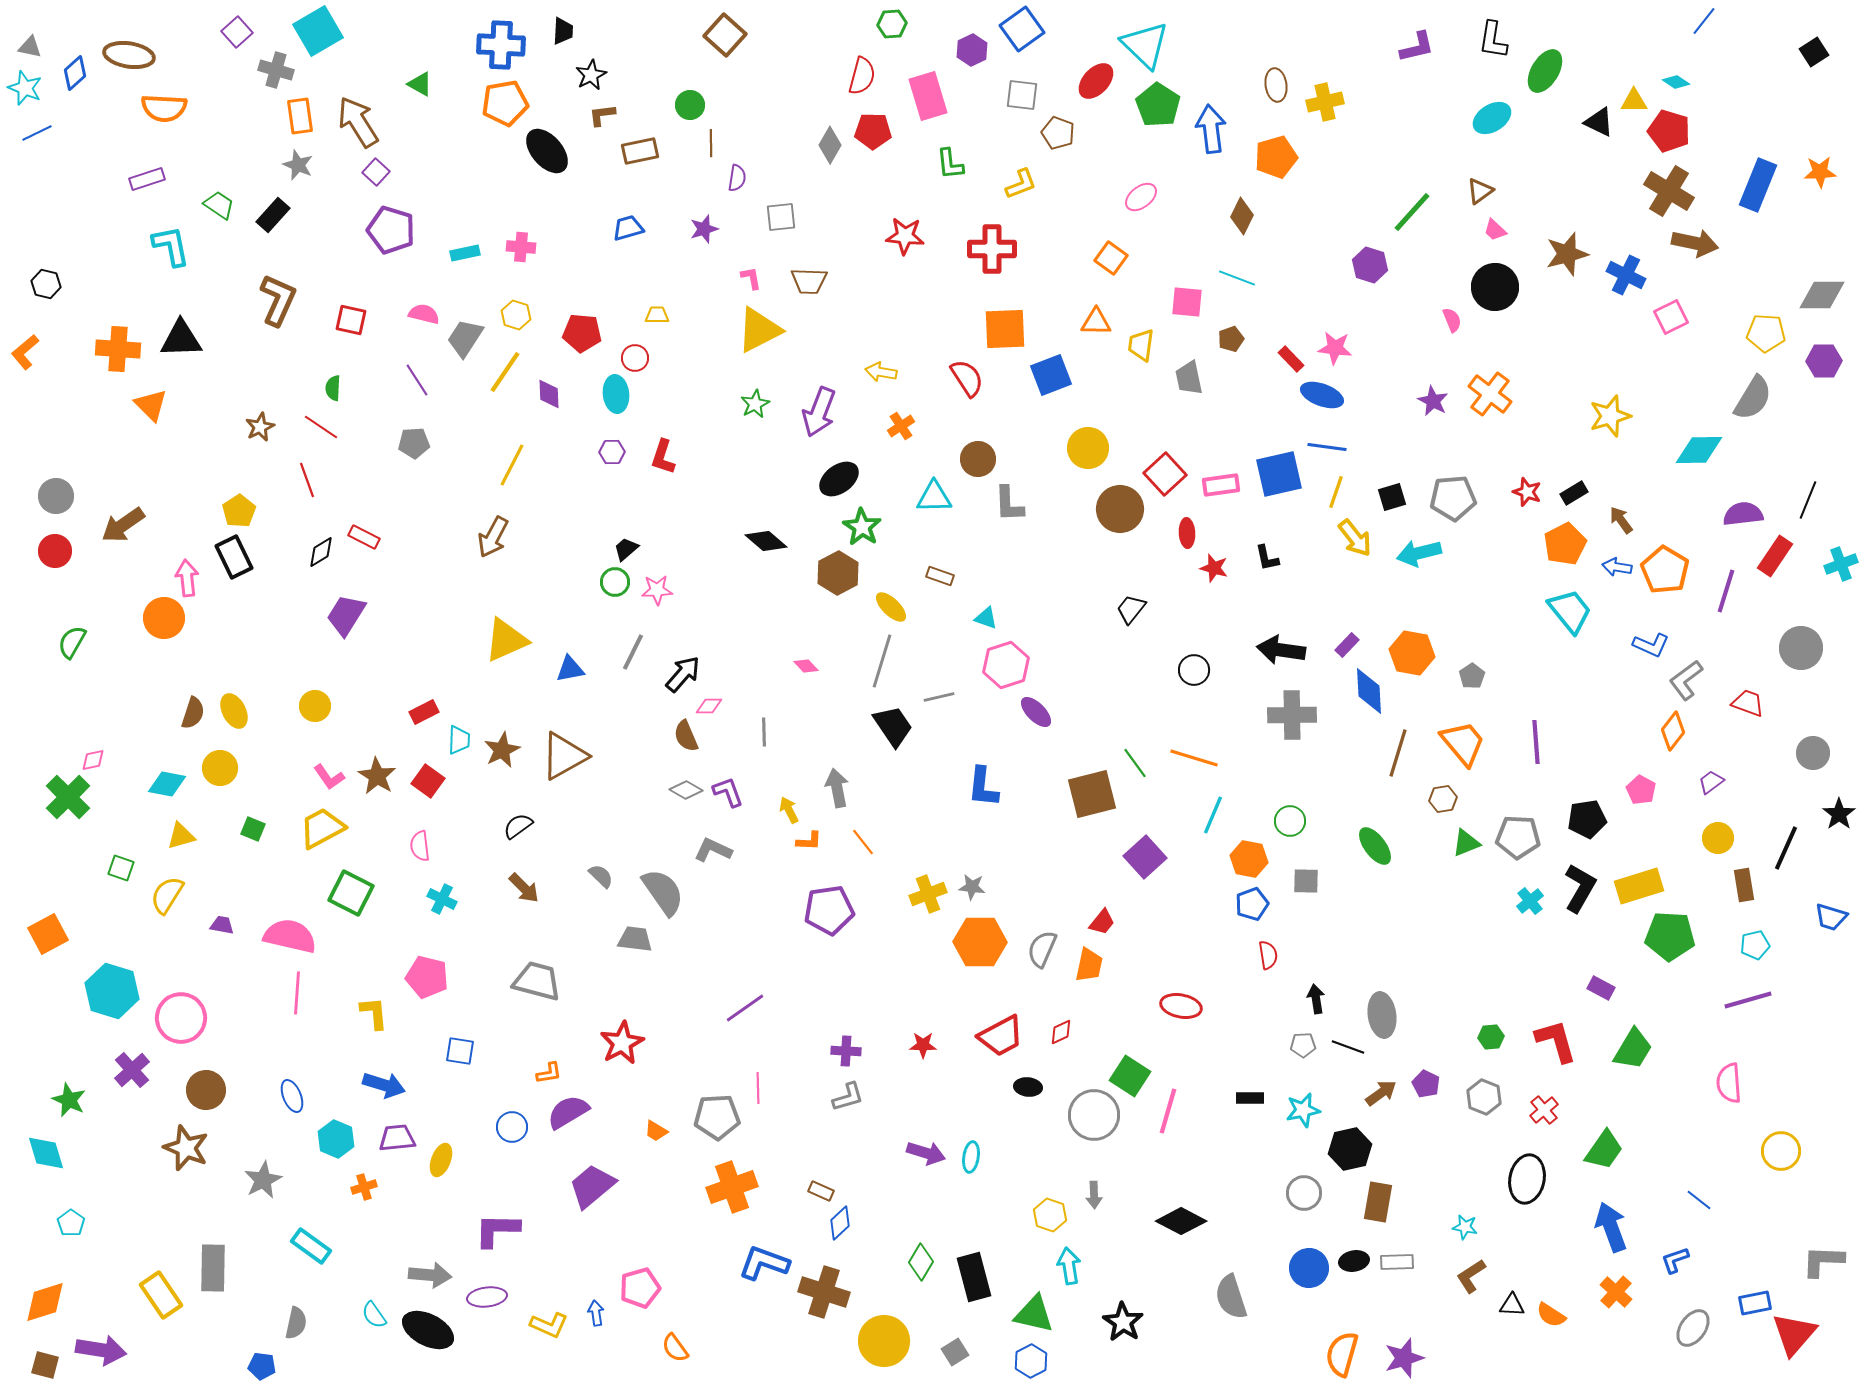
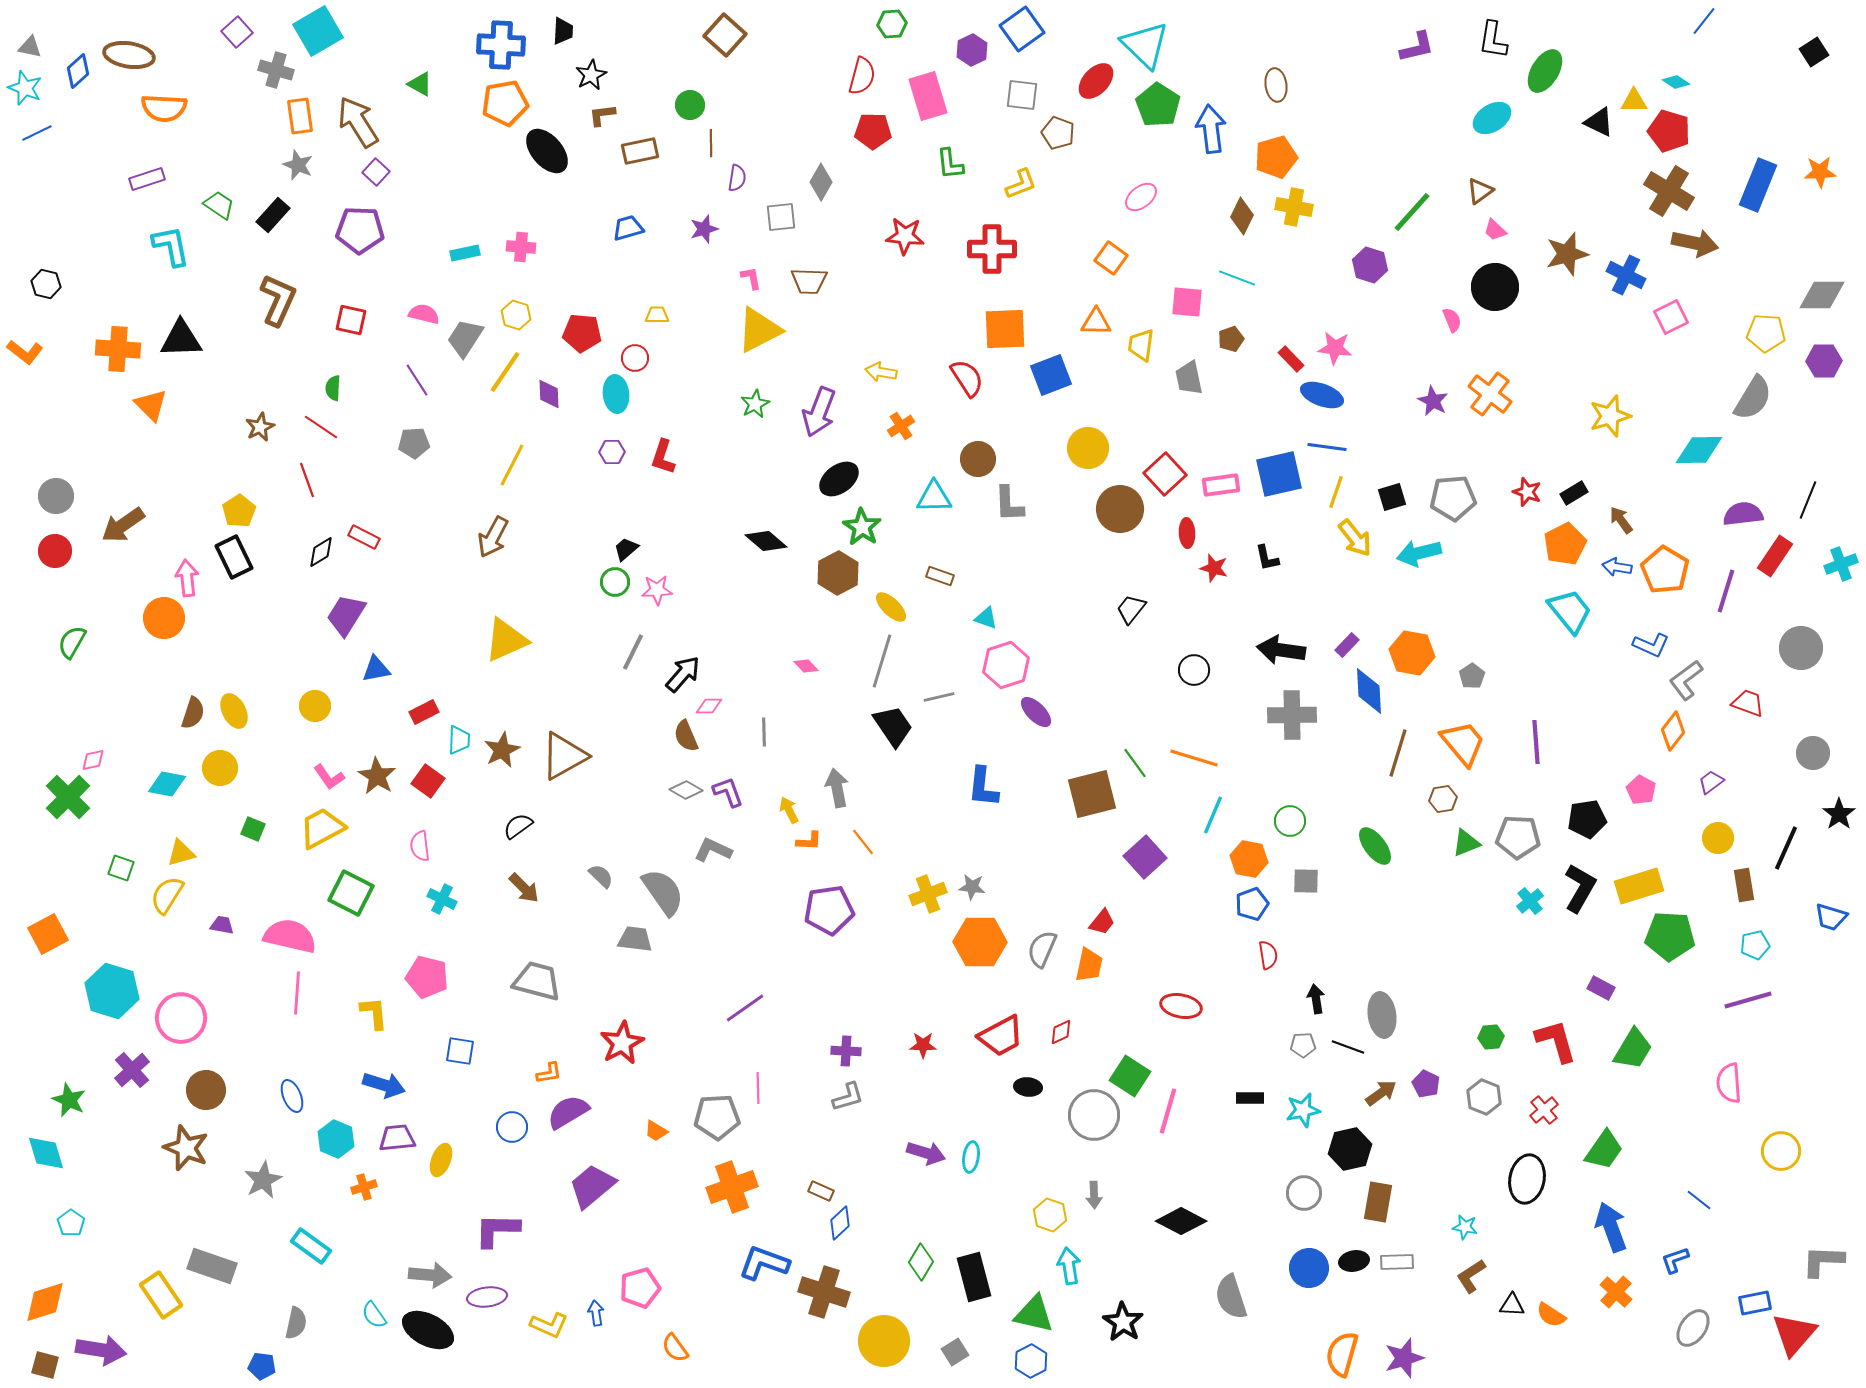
blue diamond at (75, 73): moved 3 px right, 2 px up
yellow cross at (1325, 102): moved 31 px left, 105 px down; rotated 24 degrees clockwise
gray diamond at (830, 145): moved 9 px left, 37 px down
purple pentagon at (391, 230): moved 31 px left; rotated 15 degrees counterclockwise
orange L-shape at (25, 352): rotated 102 degrees counterclockwise
blue triangle at (570, 669): moved 194 px left
yellow triangle at (181, 836): moved 17 px down
gray rectangle at (213, 1268): moved 1 px left, 2 px up; rotated 72 degrees counterclockwise
